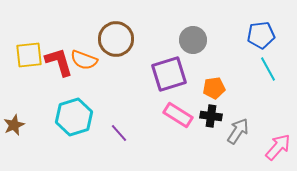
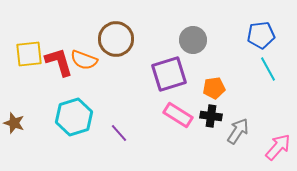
yellow square: moved 1 px up
brown star: moved 2 px up; rotated 30 degrees counterclockwise
